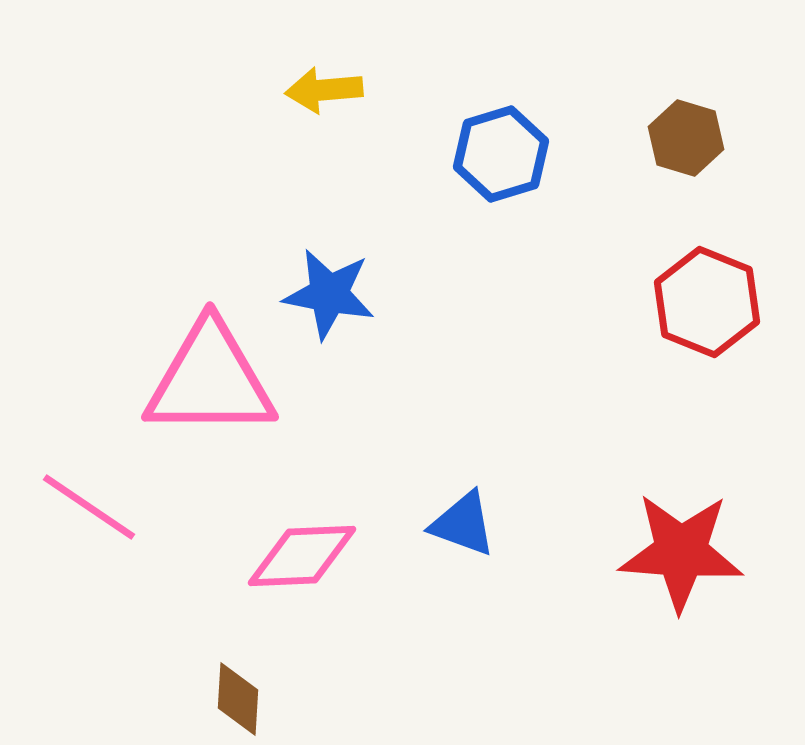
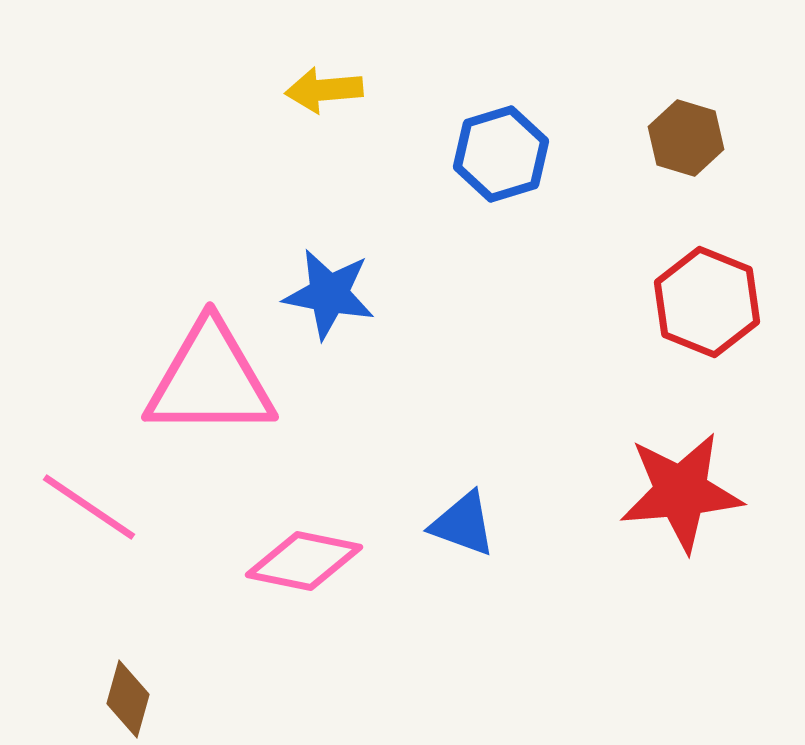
red star: moved 60 px up; rotated 9 degrees counterclockwise
pink diamond: moved 2 px right, 5 px down; rotated 14 degrees clockwise
brown diamond: moved 110 px left; rotated 12 degrees clockwise
